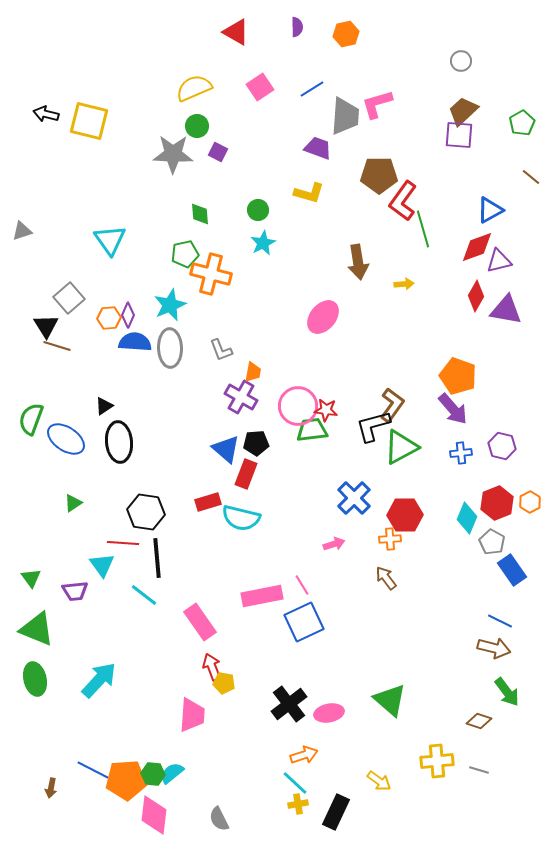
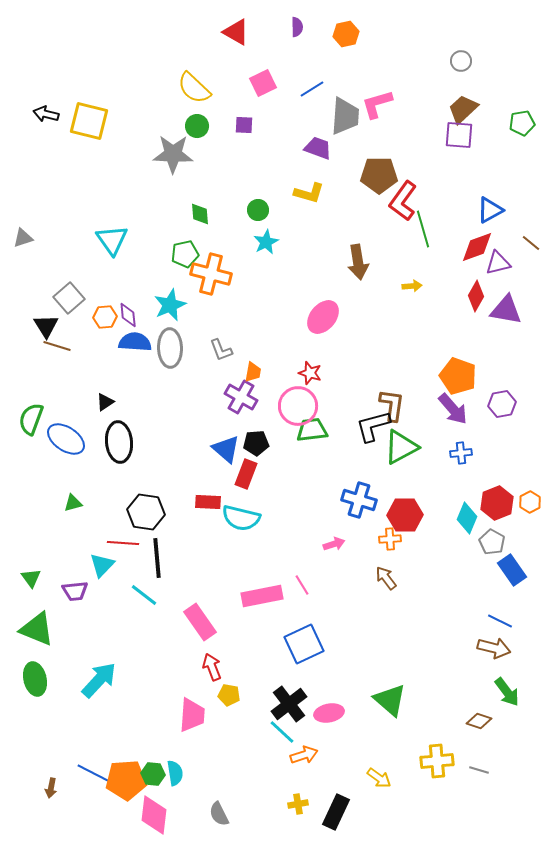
pink square at (260, 87): moved 3 px right, 4 px up; rotated 8 degrees clockwise
yellow semicircle at (194, 88): rotated 114 degrees counterclockwise
brown trapezoid at (463, 111): moved 2 px up
green pentagon at (522, 123): rotated 20 degrees clockwise
purple square at (218, 152): moved 26 px right, 27 px up; rotated 24 degrees counterclockwise
brown line at (531, 177): moved 66 px down
gray triangle at (22, 231): moved 1 px right, 7 px down
cyan triangle at (110, 240): moved 2 px right
cyan star at (263, 243): moved 3 px right, 1 px up
purple triangle at (499, 261): moved 1 px left, 2 px down
yellow arrow at (404, 284): moved 8 px right, 2 px down
purple diamond at (128, 315): rotated 30 degrees counterclockwise
orange hexagon at (109, 318): moved 4 px left, 1 px up
brown L-shape at (392, 405): rotated 28 degrees counterclockwise
black triangle at (104, 406): moved 1 px right, 4 px up
red star at (326, 410): moved 16 px left, 37 px up; rotated 10 degrees clockwise
purple hexagon at (502, 446): moved 42 px up; rotated 24 degrees counterclockwise
blue cross at (354, 498): moved 5 px right, 2 px down; rotated 28 degrees counterclockwise
red rectangle at (208, 502): rotated 20 degrees clockwise
green triangle at (73, 503): rotated 18 degrees clockwise
cyan triangle at (102, 565): rotated 20 degrees clockwise
blue square at (304, 622): moved 22 px down
yellow pentagon at (224, 683): moved 5 px right, 12 px down
blue line at (93, 770): moved 3 px down
cyan semicircle at (172, 773): moved 3 px right; rotated 120 degrees clockwise
yellow arrow at (379, 781): moved 3 px up
cyan line at (295, 783): moved 13 px left, 51 px up
gray semicircle at (219, 819): moved 5 px up
